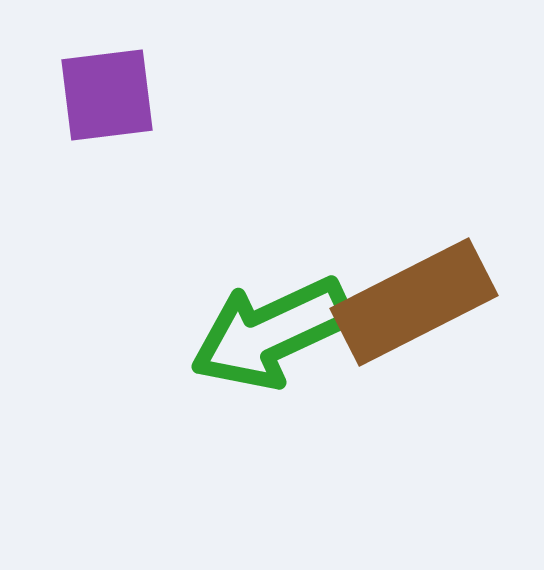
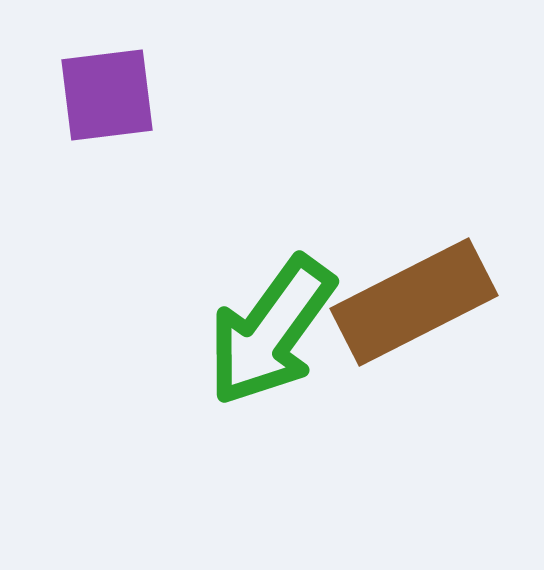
green arrow: moved 2 px up; rotated 29 degrees counterclockwise
